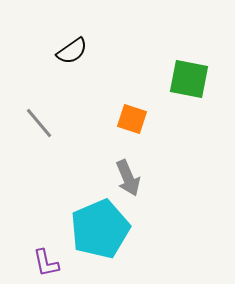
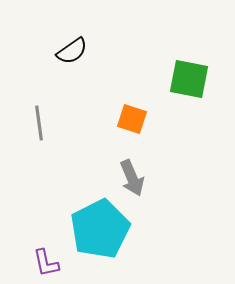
gray line: rotated 32 degrees clockwise
gray arrow: moved 4 px right
cyan pentagon: rotated 4 degrees counterclockwise
